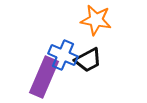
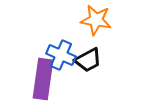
blue cross: moved 2 px left
purple rectangle: moved 1 px left, 2 px down; rotated 15 degrees counterclockwise
